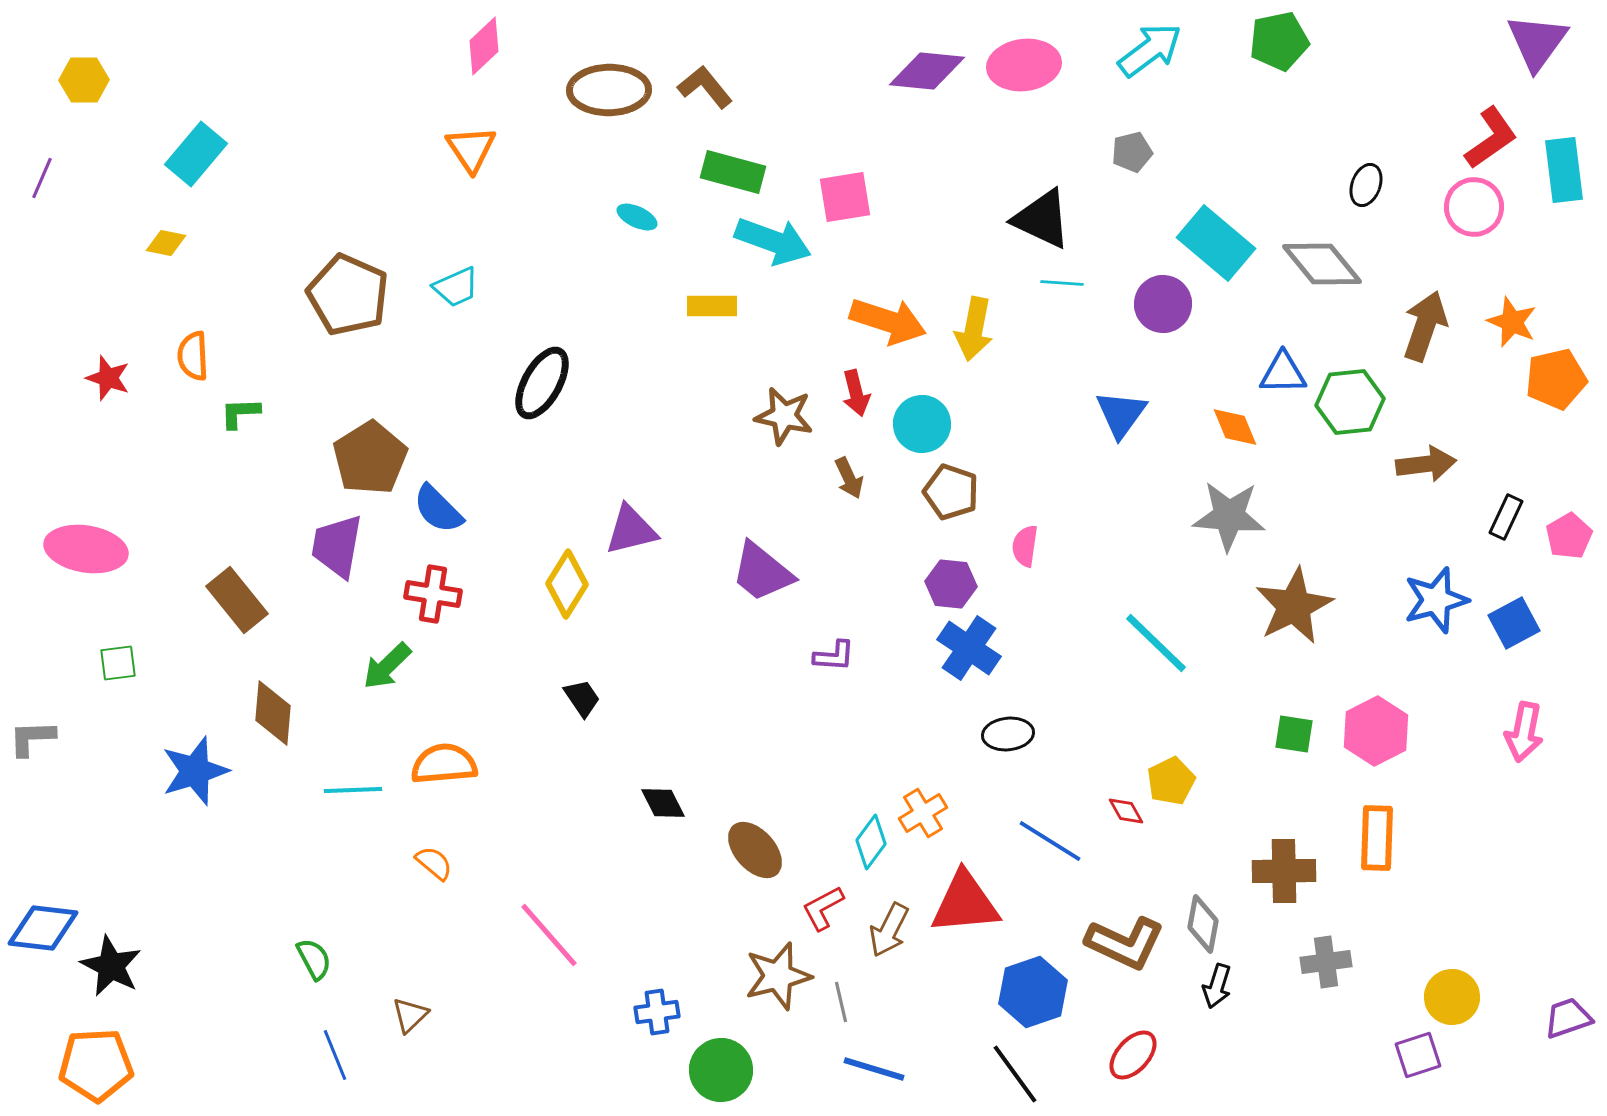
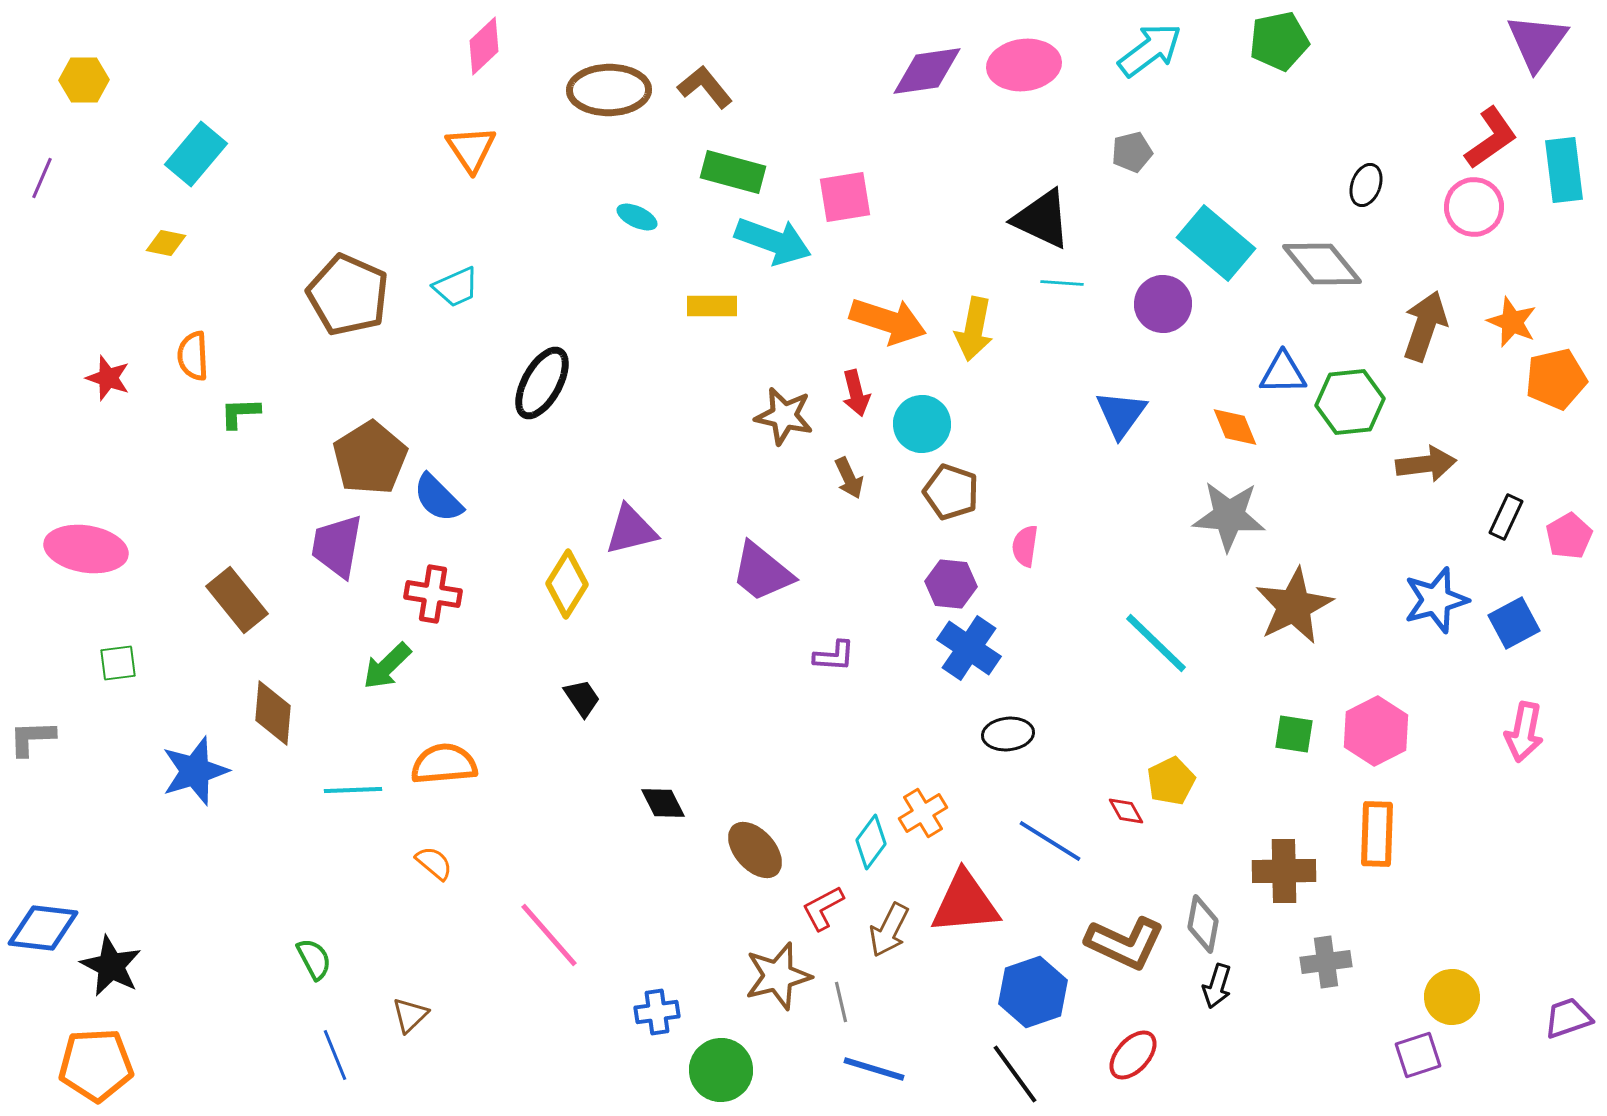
purple diamond at (927, 71): rotated 14 degrees counterclockwise
blue semicircle at (438, 509): moved 11 px up
orange rectangle at (1377, 838): moved 4 px up
